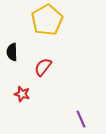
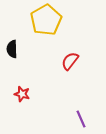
yellow pentagon: moved 1 px left
black semicircle: moved 3 px up
red semicircle: moved 27 px right, 6 px up
